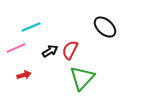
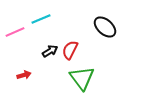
cyan line: moved 10 px right, 8 px up
pink line: moved 1 px left, 16 px up
green triangle: rotated 20 degrees counterclockwise
